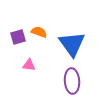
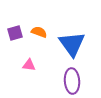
purple square: moved 3 px left, 4 px up
